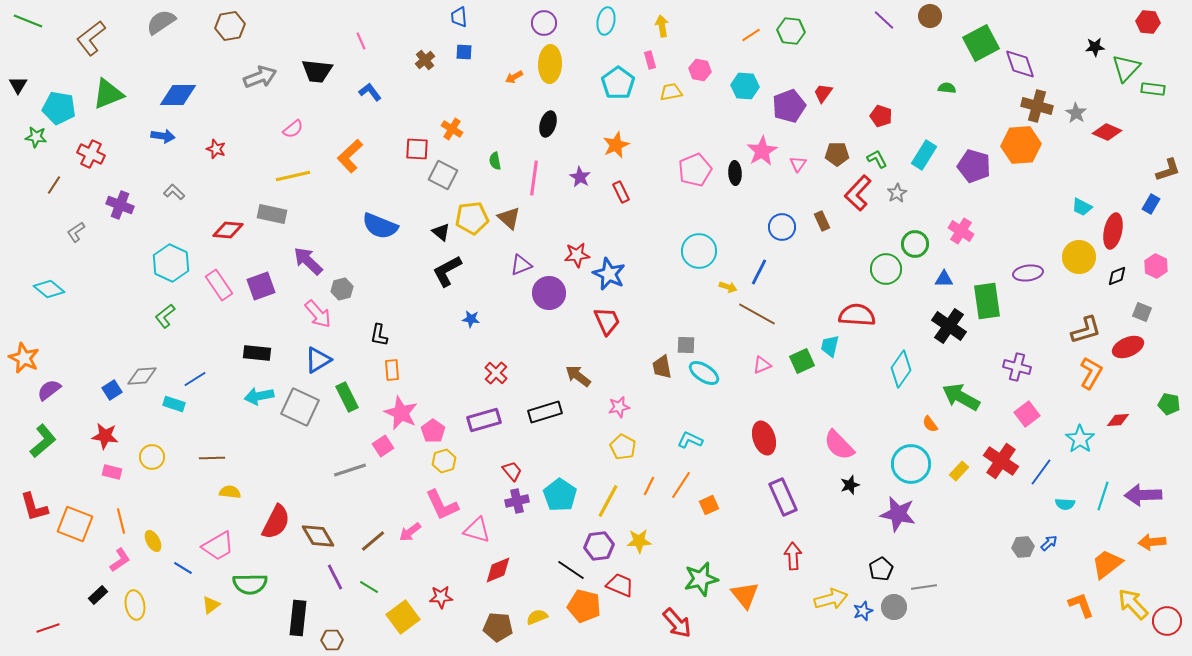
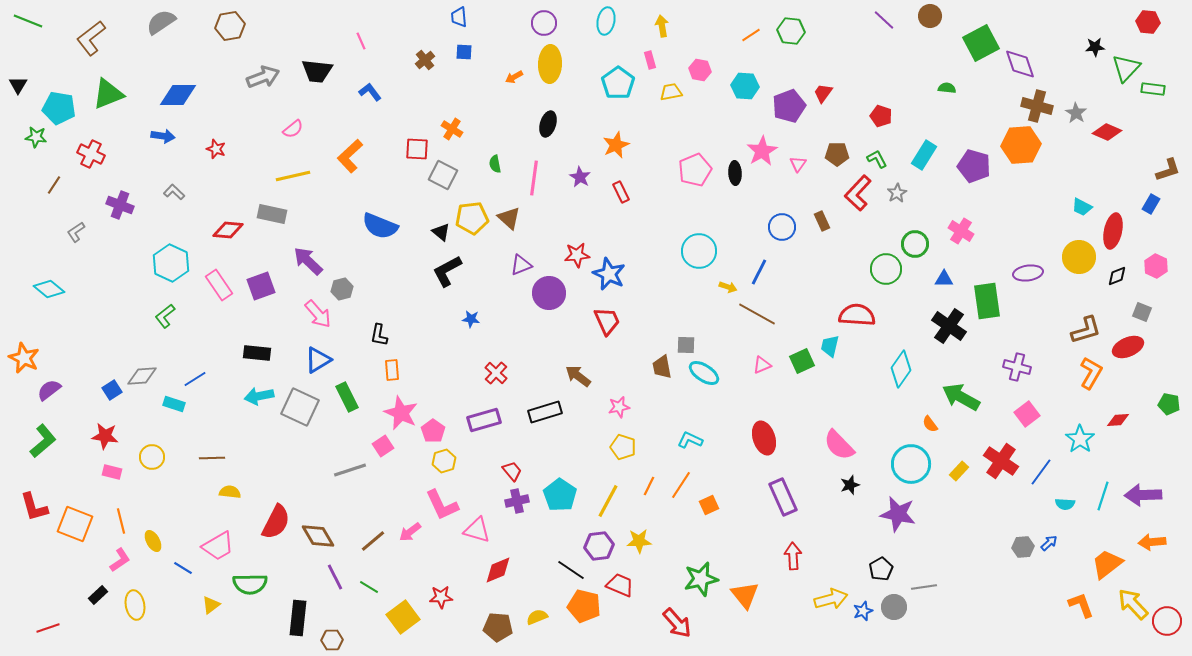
gray arrow at (260, 77): moved 3 px right
green semicircle at (495, 161): moved 3 px down
yellow pentagon at (623, 447): rotated 10 degrees counterclockwise
